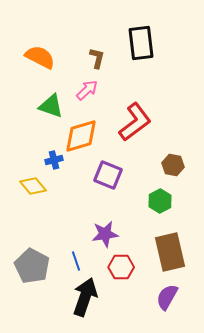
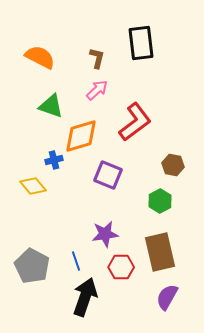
pink arrow: moved 10 px right
brown rectangle: moved 10 px left
